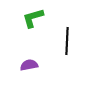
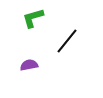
black line: rotated 36 degrees clockwise
